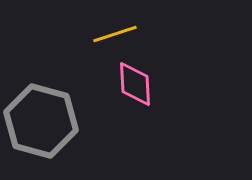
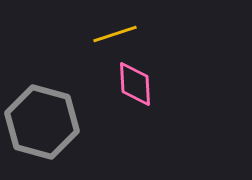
gray hexagon: moved 1 px right, 1 px down
